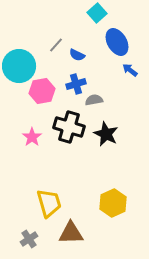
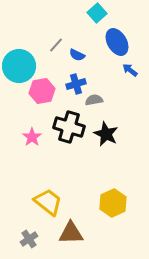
yellow trapezoid: moved 1 px left, 1 px up; rotated 36 degrees counterclockwise
